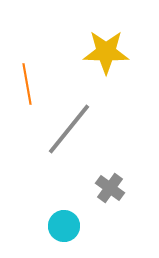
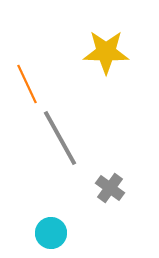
orange line: rotated 15 degrees counterclockwise
gray line: moved 9 px left, 9 px down; rotated 68 degrees counterclockwise
cyan circle: moved 13 px left, 7 px down
